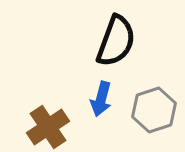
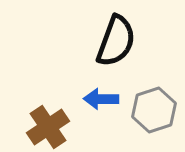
blue arrow: rotated 76 degrees clockwise
